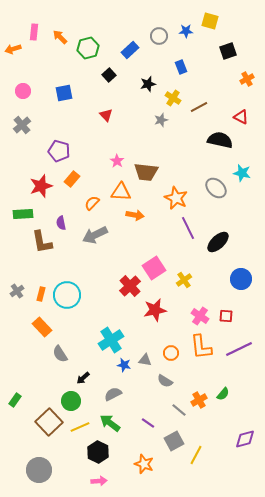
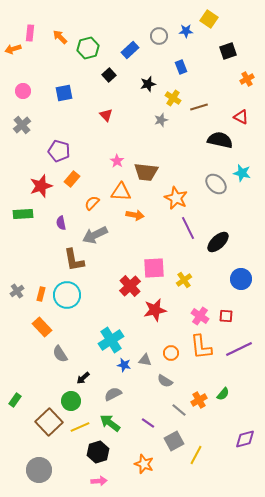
yellow square at (210, 21): moved 1 px left, 2 px up; rotated 18 degrees clockwise
pink rectangle at (34, 32): moved 4 px left, 1 px down
brown line at (199, 107): rotated 12 degrees clockwise
gray ellipse at (216, 188): moved 4 px up
brown L-shape at (42, 242): moved 32 px right, 18 px down
pink square at (154, 268): rotated 30 degrees clockwise
black hexagon at (98, 452): rotated 15 degrees clockwise
